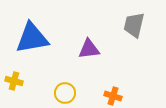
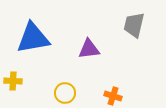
blue triangle: moved 1 px right
yellow cross: moved 1 px left; rotated 12 degrees counterclockwise
